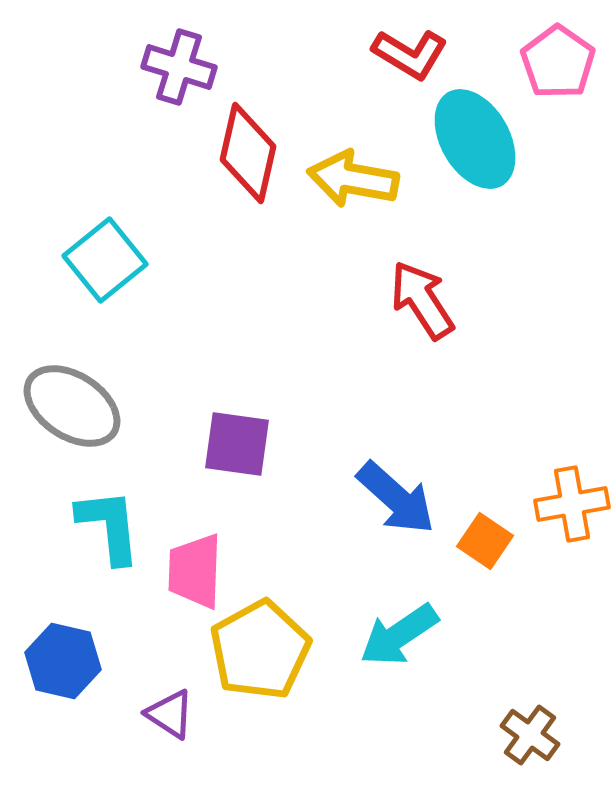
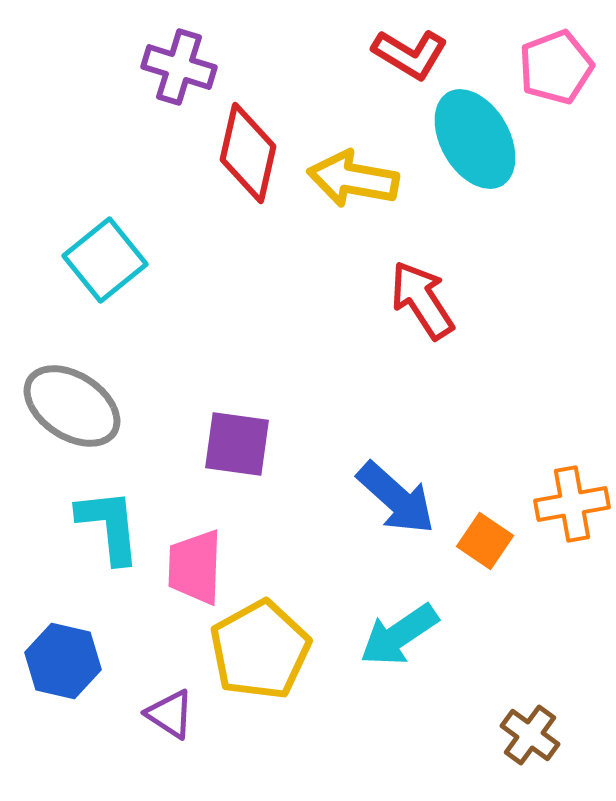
pink pentagon: moved 2 px left, 5 px down; rotated 16 degrees clockwise
pink trapezoid: moved 4 px up
